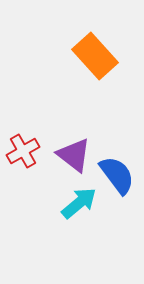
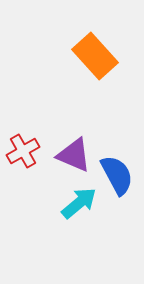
purple triangle: rotated 15 degrees counterclockwise
blue semicircle: rotated 9 degrees clockwise
